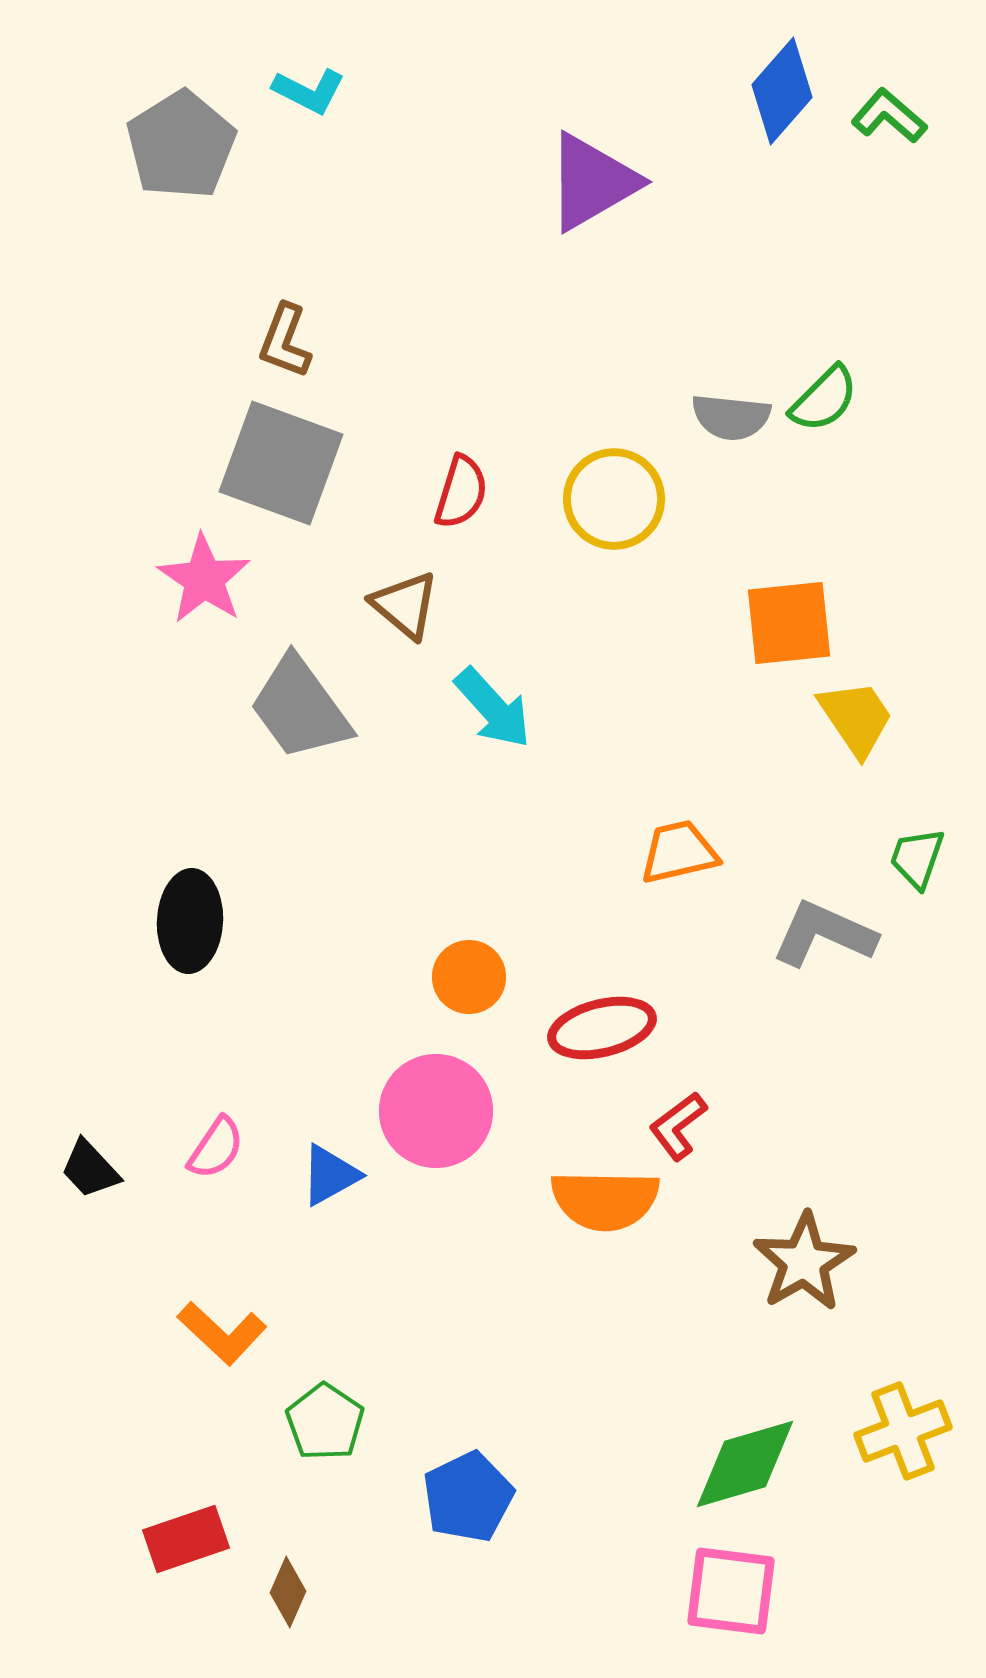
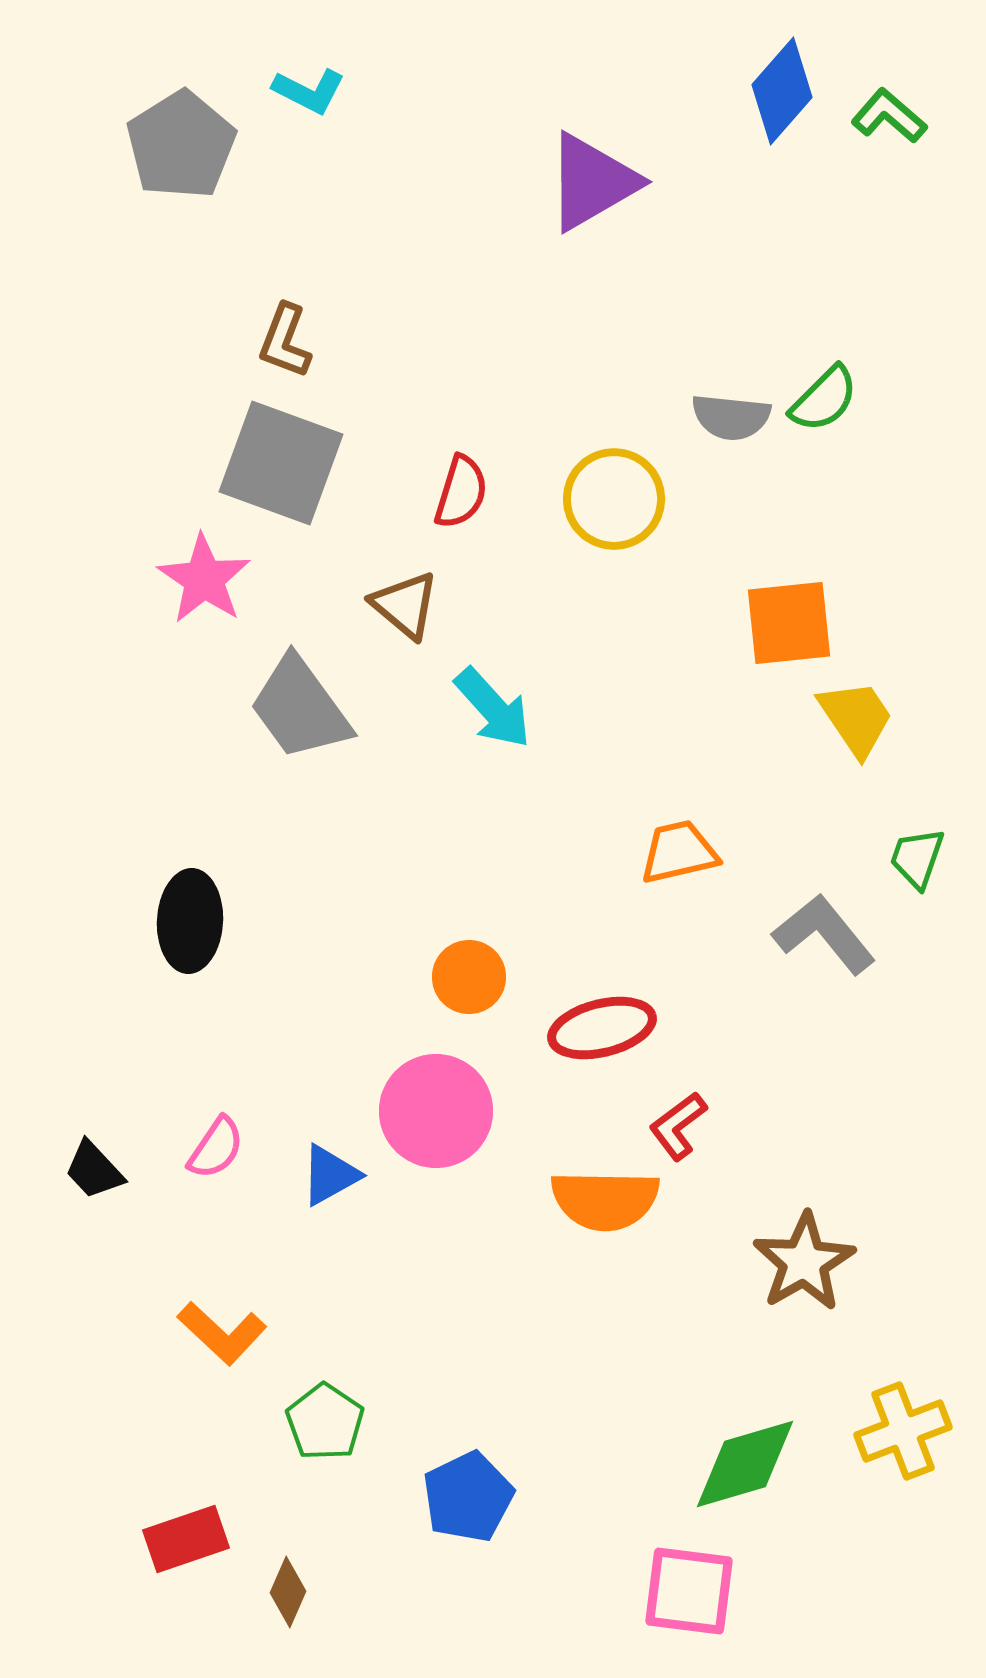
gray L-shape: rotated 27 degrees clockwise
black trapezoid: moved 4 px right, 1 px down
pink square: moved 42 px left
